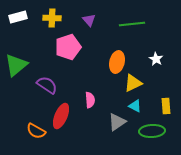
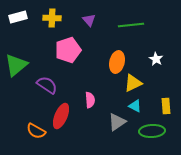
green line: moved 1 px left, 1 px down
pink pentagon: moved 3 px down
